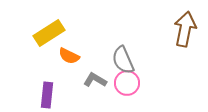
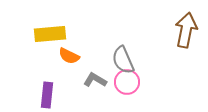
brown arrow: moved 1 px right, 1 px down
yellow rectangle: moved 1 px right, 1 px down; rotated 28 degrees clockwise
pink circle: moved 1 px up
